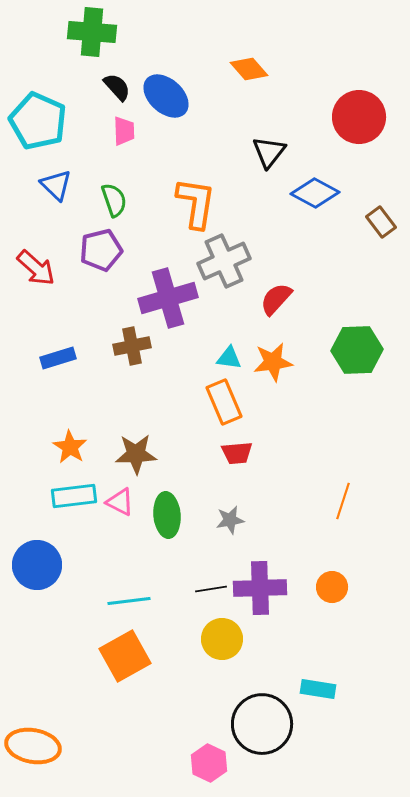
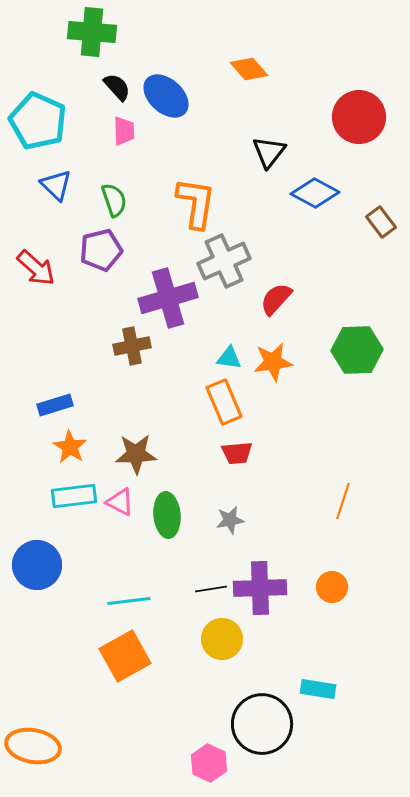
blue rectangle at (58, 358): moved 3 px left, 47 px down
